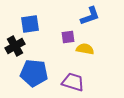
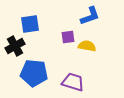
yellow semicircle: moved 2 px right, 3 px up
